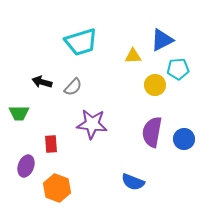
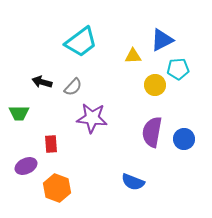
cyan trapezoid: rotated 20 degrees counterclockwise
purple star: moved 6 px up
purple ellipse: rotated 45 degrees clockwise
